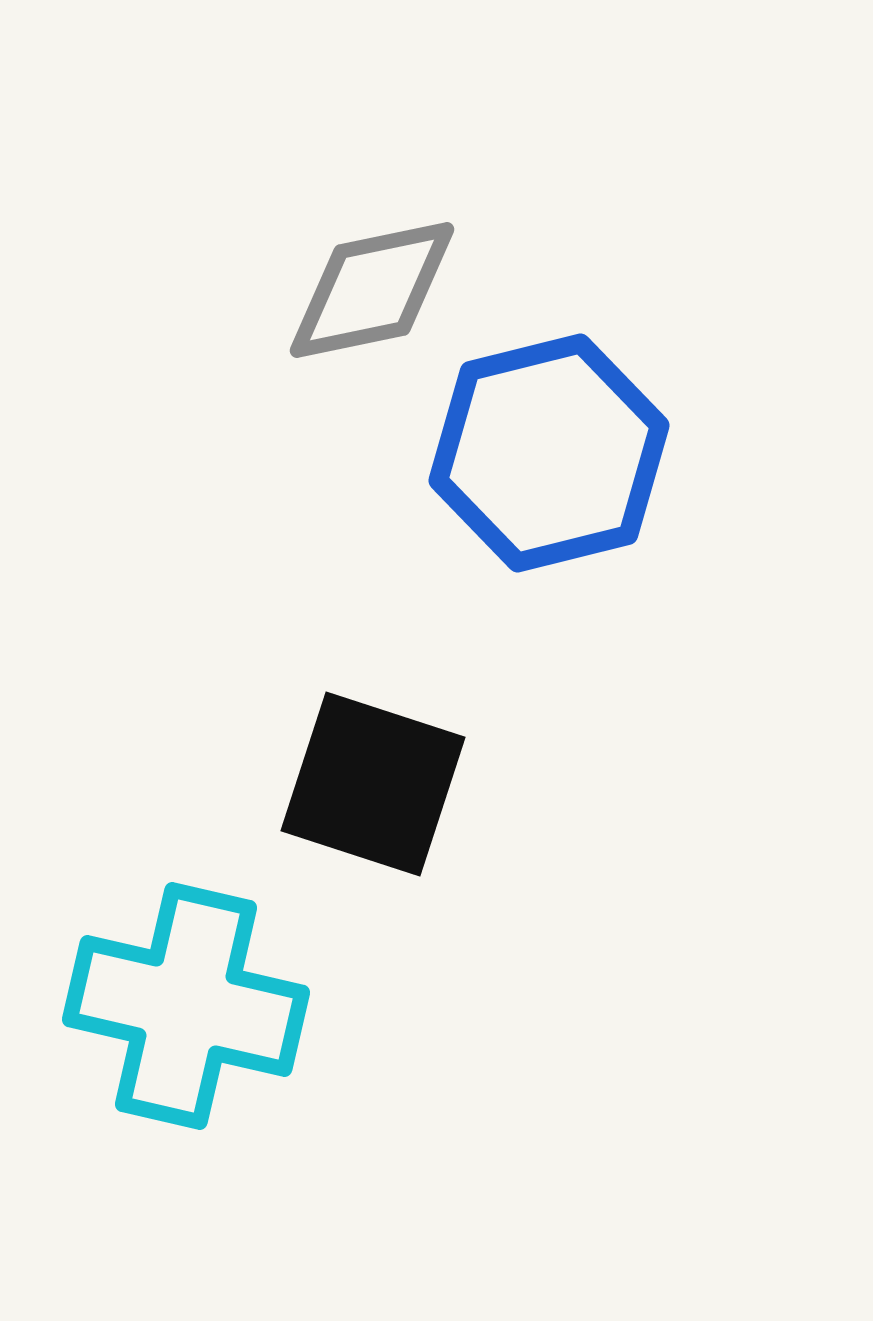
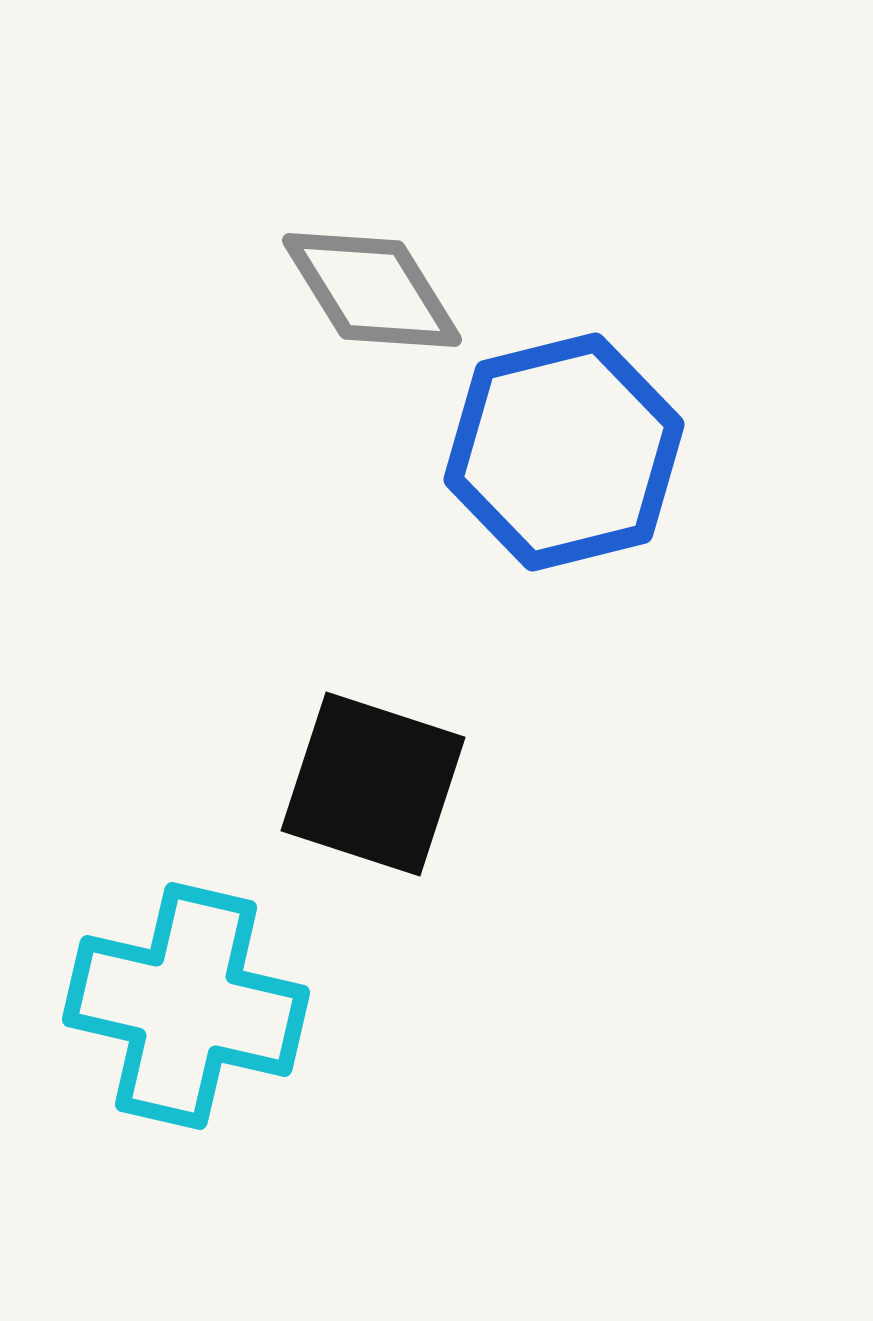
gray diamond: rotated 70 degrees clockwise
blue hexagon: moved 15 px right, 1 px up
